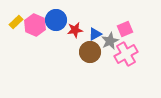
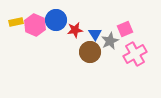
yellow rectangle: rotated 32 degrees clockwise
blue triangle: rotated 32 degrees counterclockwise
pink cross: moved 9 px right
